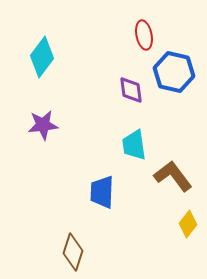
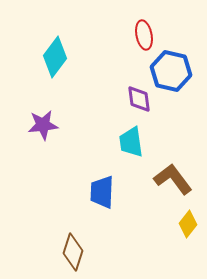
cyan diamond: moved 13 px right
blue hexagon: moved 3 px left, 1 px up
purple diamond: moved 8 px right, 9 px down
cyan trapezoid: moved 3 px left, 3 px up
brown L-shape: moved 3 px down
